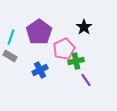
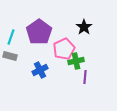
gray rectangle: rotated 16 degrees counterclockwise
purple line: moved 1 px left, 3 px up; rotated 40 degrees clockwise
